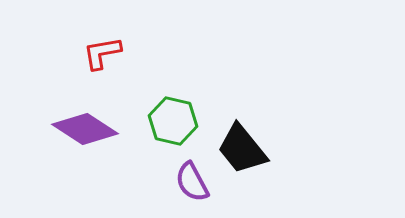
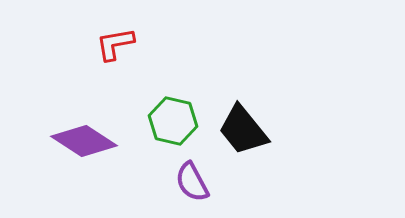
red L-shape: moved 13 px right, 9 px up
purple diamond: moved 1 px left, 12 px down
black trapezoid: moved 1 px right, 19 px up
